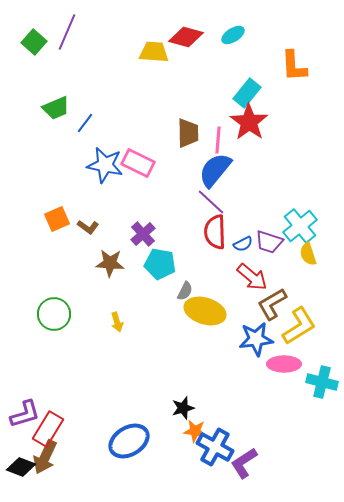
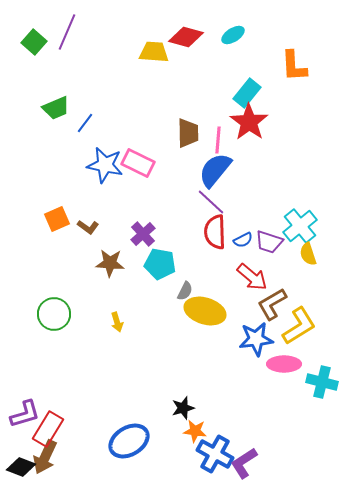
blue semicircle at (243, 244): moved 4 px up
blue cross at (215, 447): moved 7 px down
